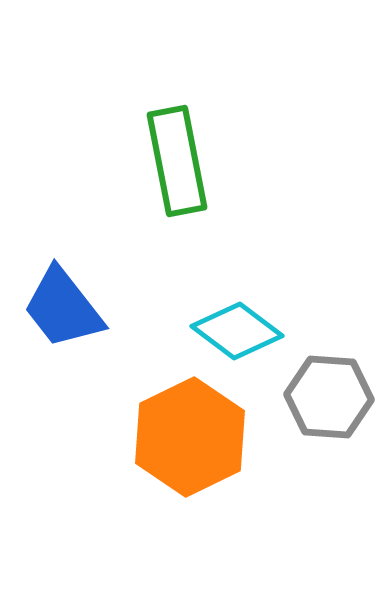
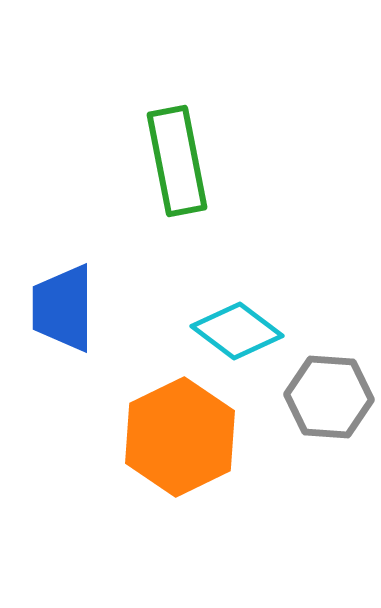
blue trapezoid: rotated 38 degrees clockwise
orange hexagon: moved 10 px left
